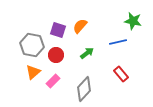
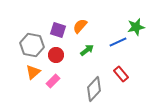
green star: moved 3 px right, 6 px down; rotated 24 degrees counterclockwise
blue line: rotated 12 degrees counterclockwise
green arrow: moved 3 px up
gray diamond: moved 10 px right
